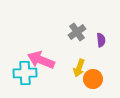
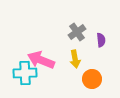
yellow arrow: moved 4 px left, 9 px up; rotated 30 degrees counterclockwise
orange circle: moved 1 px left
